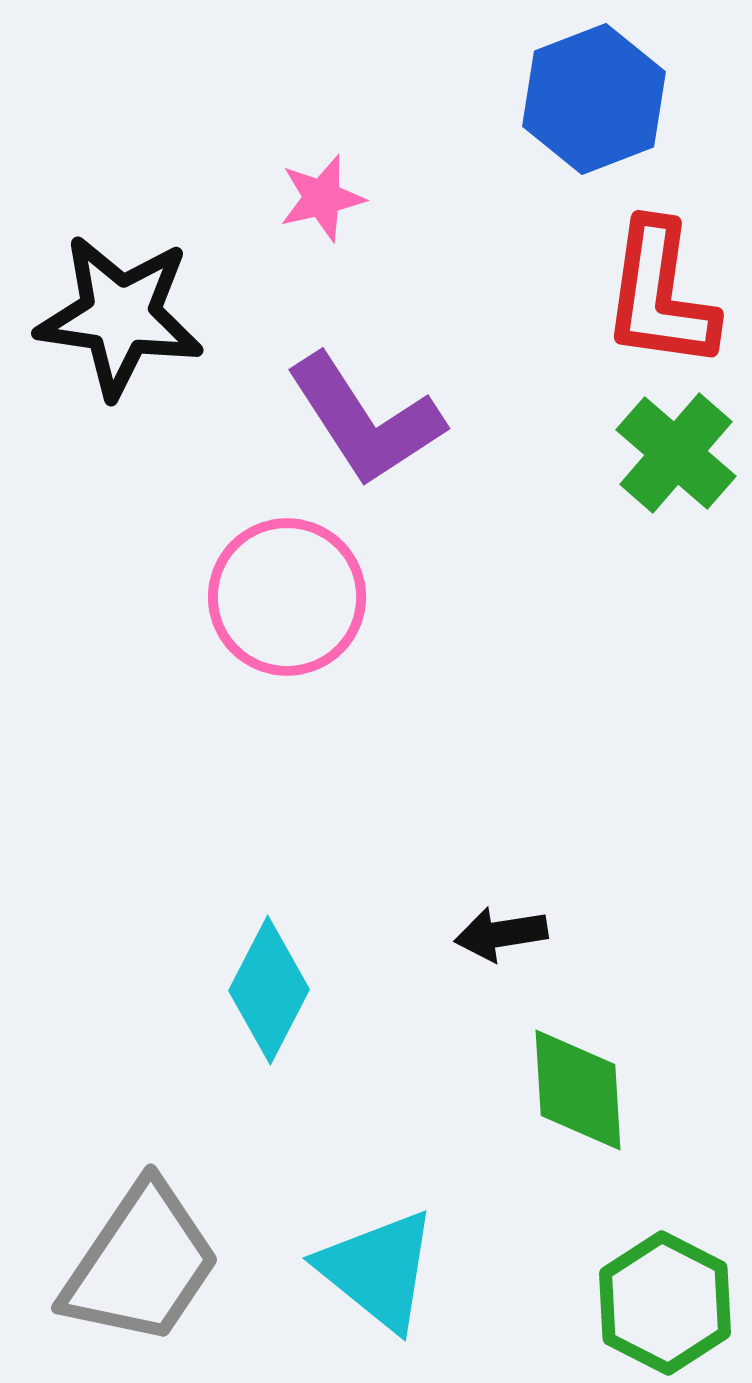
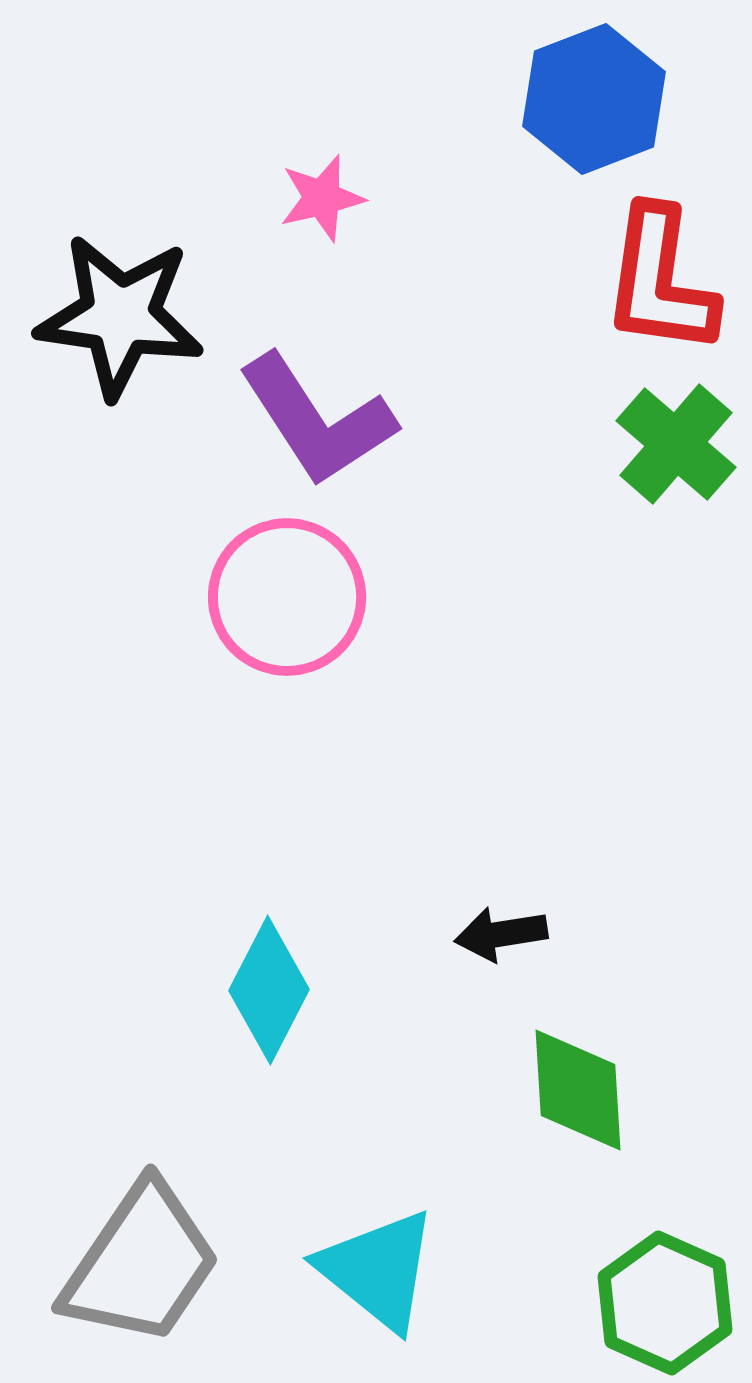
red L-shape: moved 14 px up
purple L-shape: moved 48 px left
green cross: moved 9 px up
green hexagon: rotated 3 degrees counterclockwise
